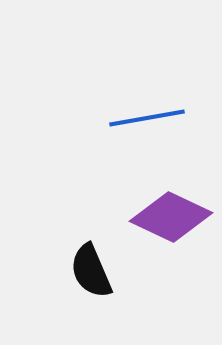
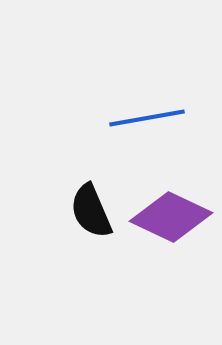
black semicircle: moved 60 px up
